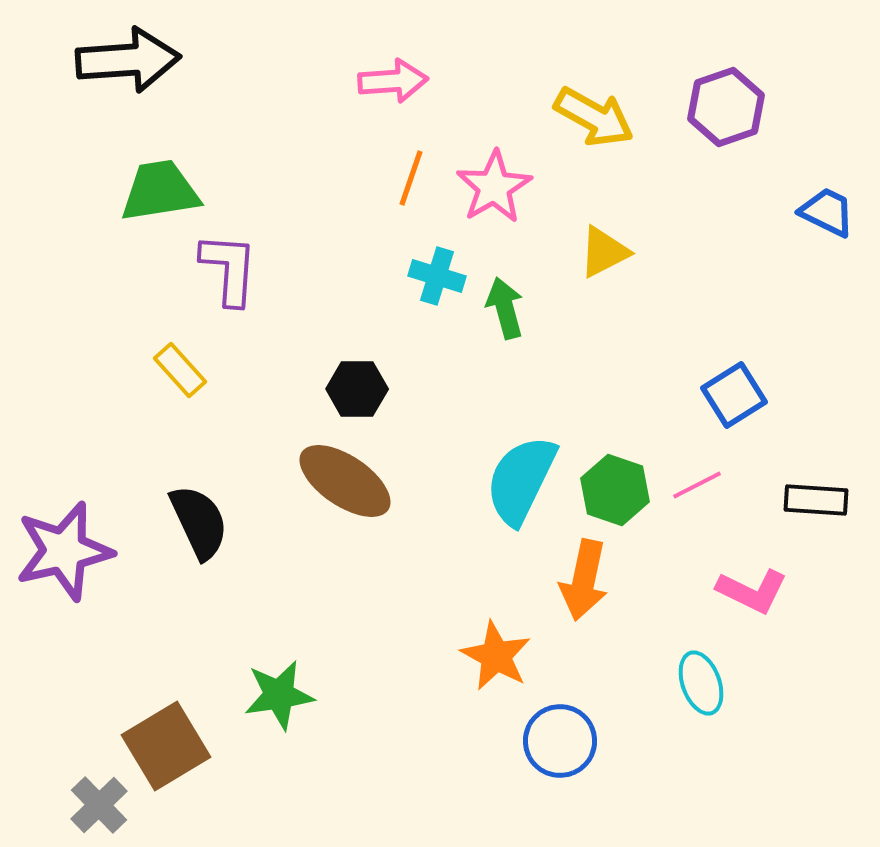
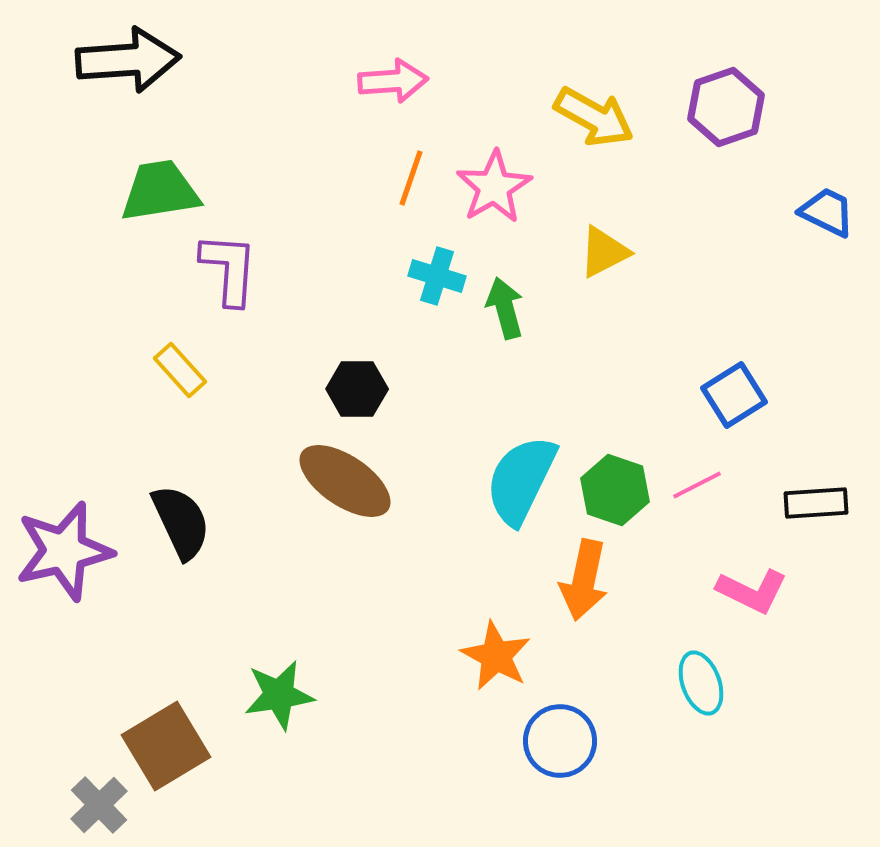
black rectangle: moved 3 px down; rotated 8 degrees counterclockwise
black semicircle: moved 18 px left
